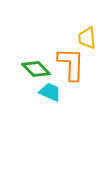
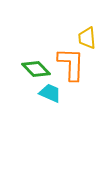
cyan trapezoid: moved 1 px down
